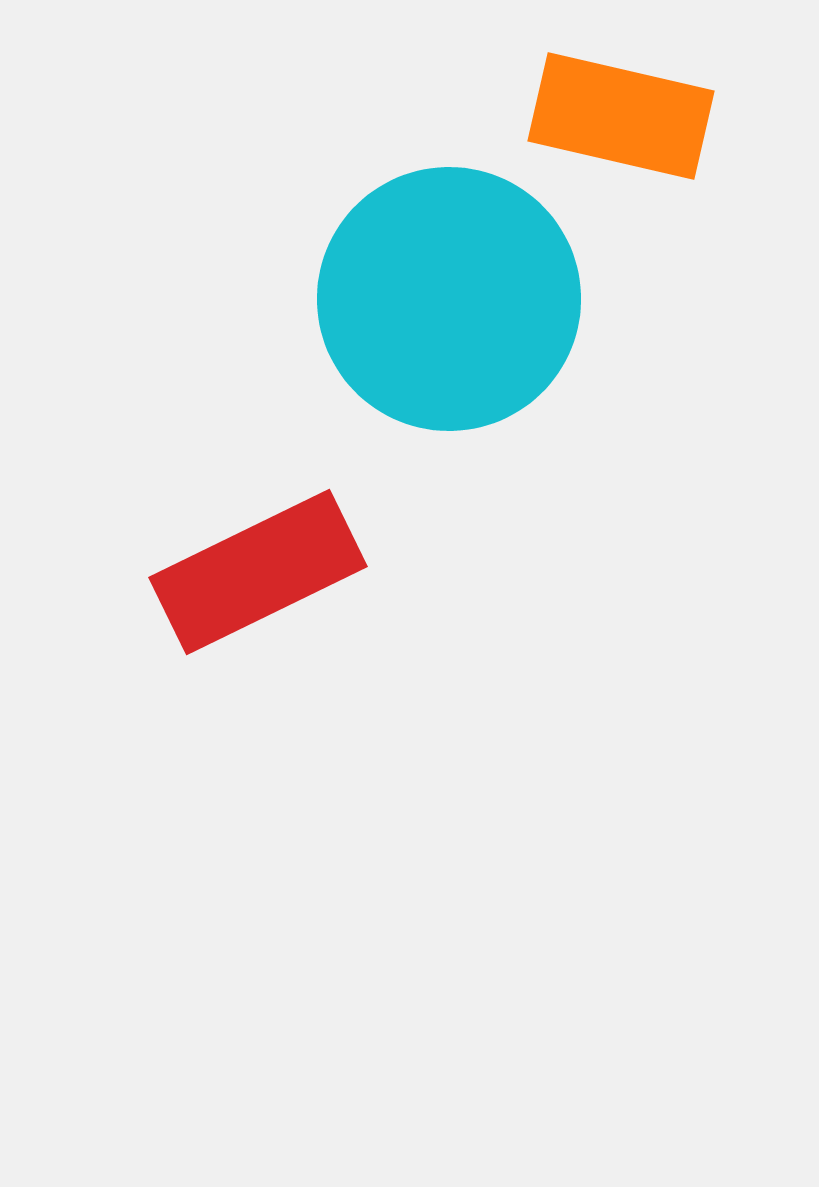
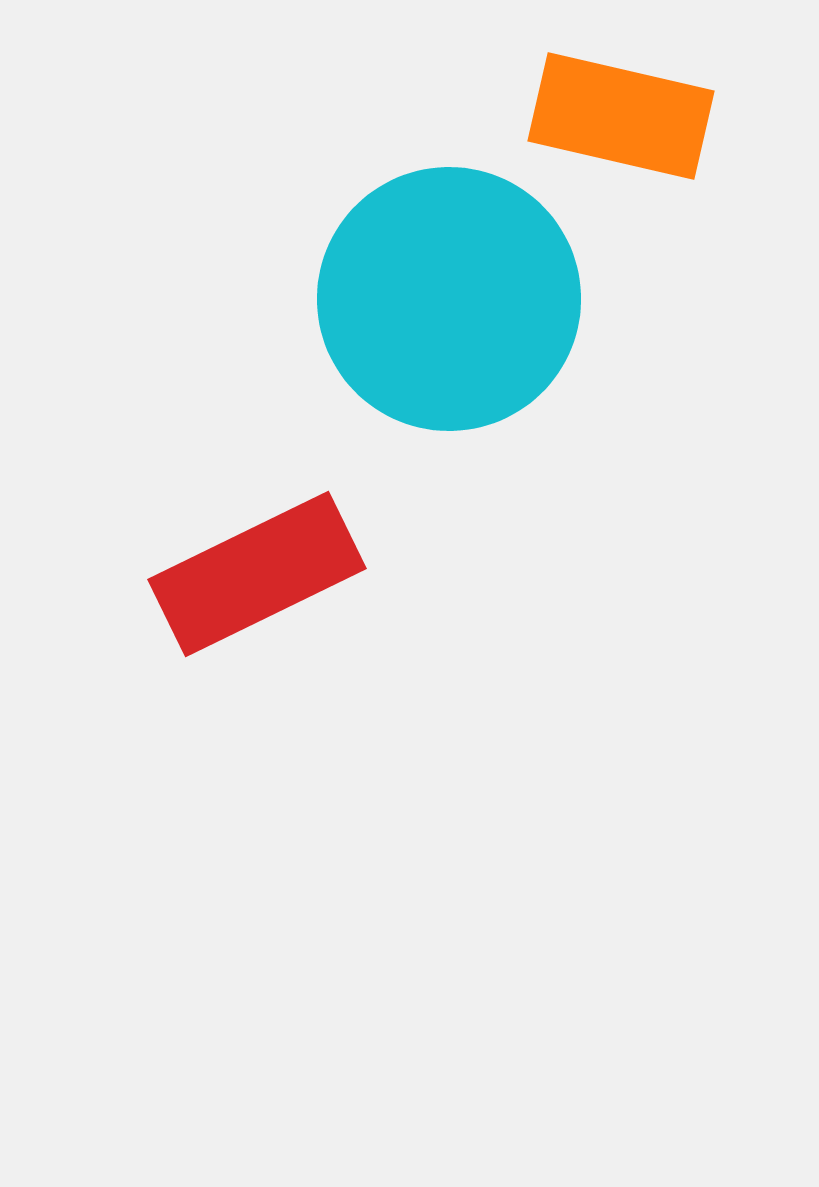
red rectangle: moved 1 px left, 2 px down
